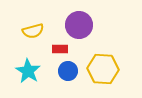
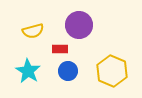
yellow hexagon: moved 9 px right, 2 px down; rotated 20 degrees clockwise
